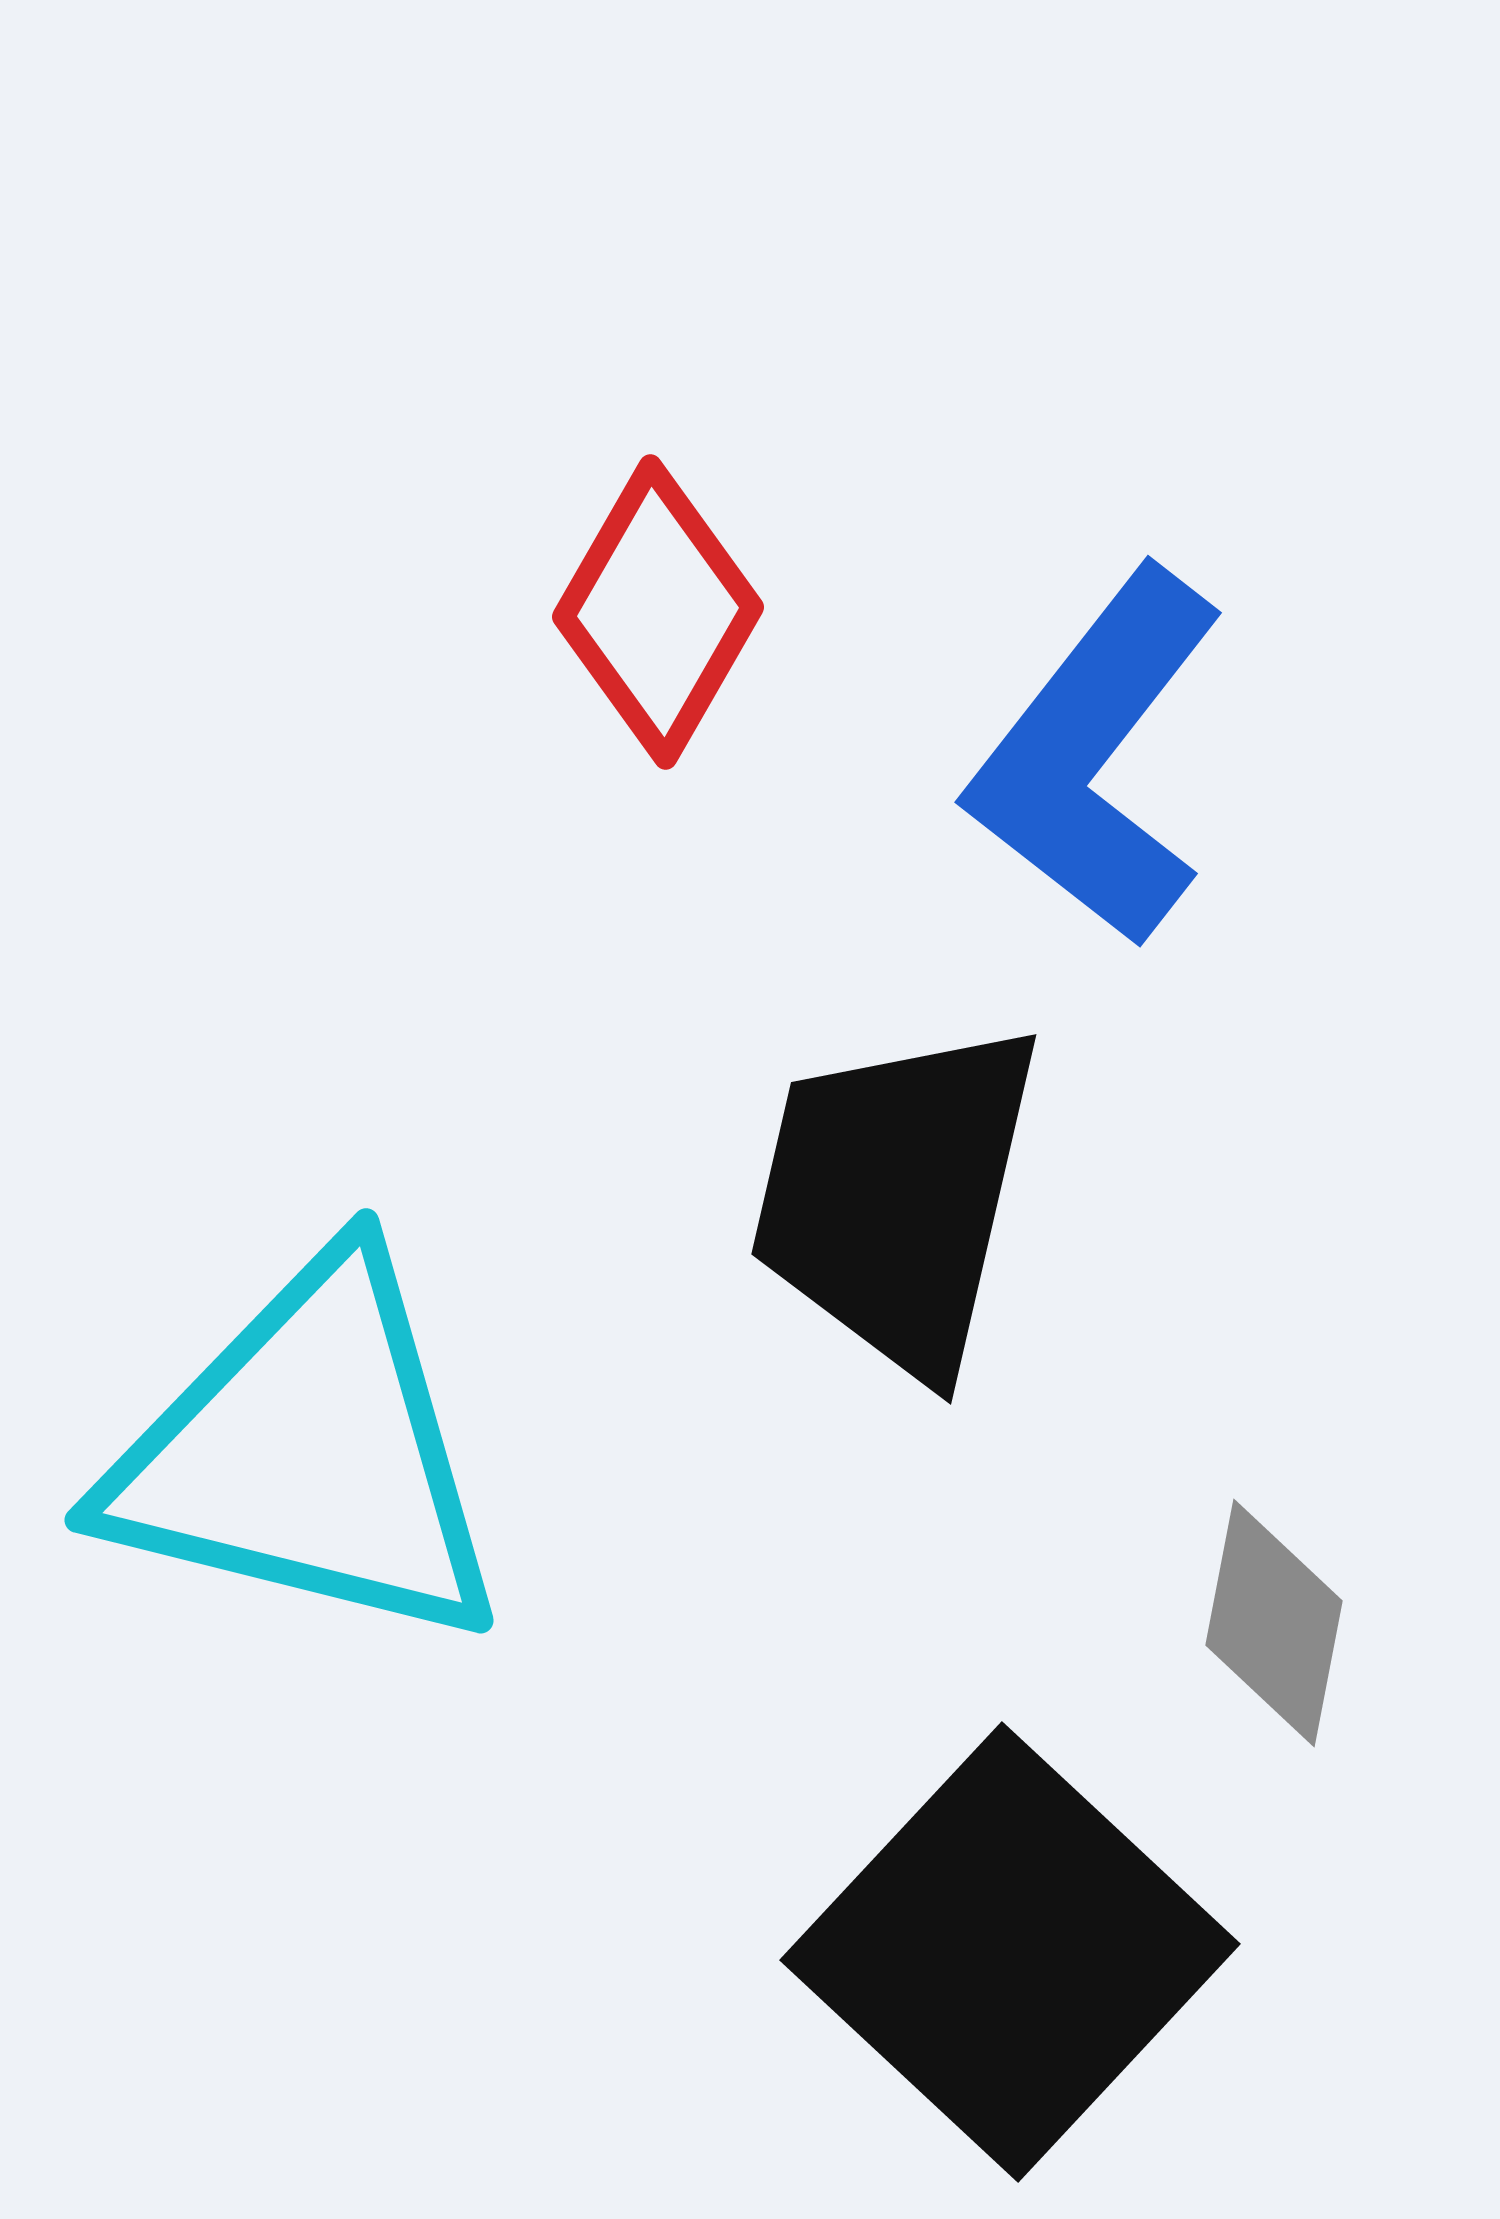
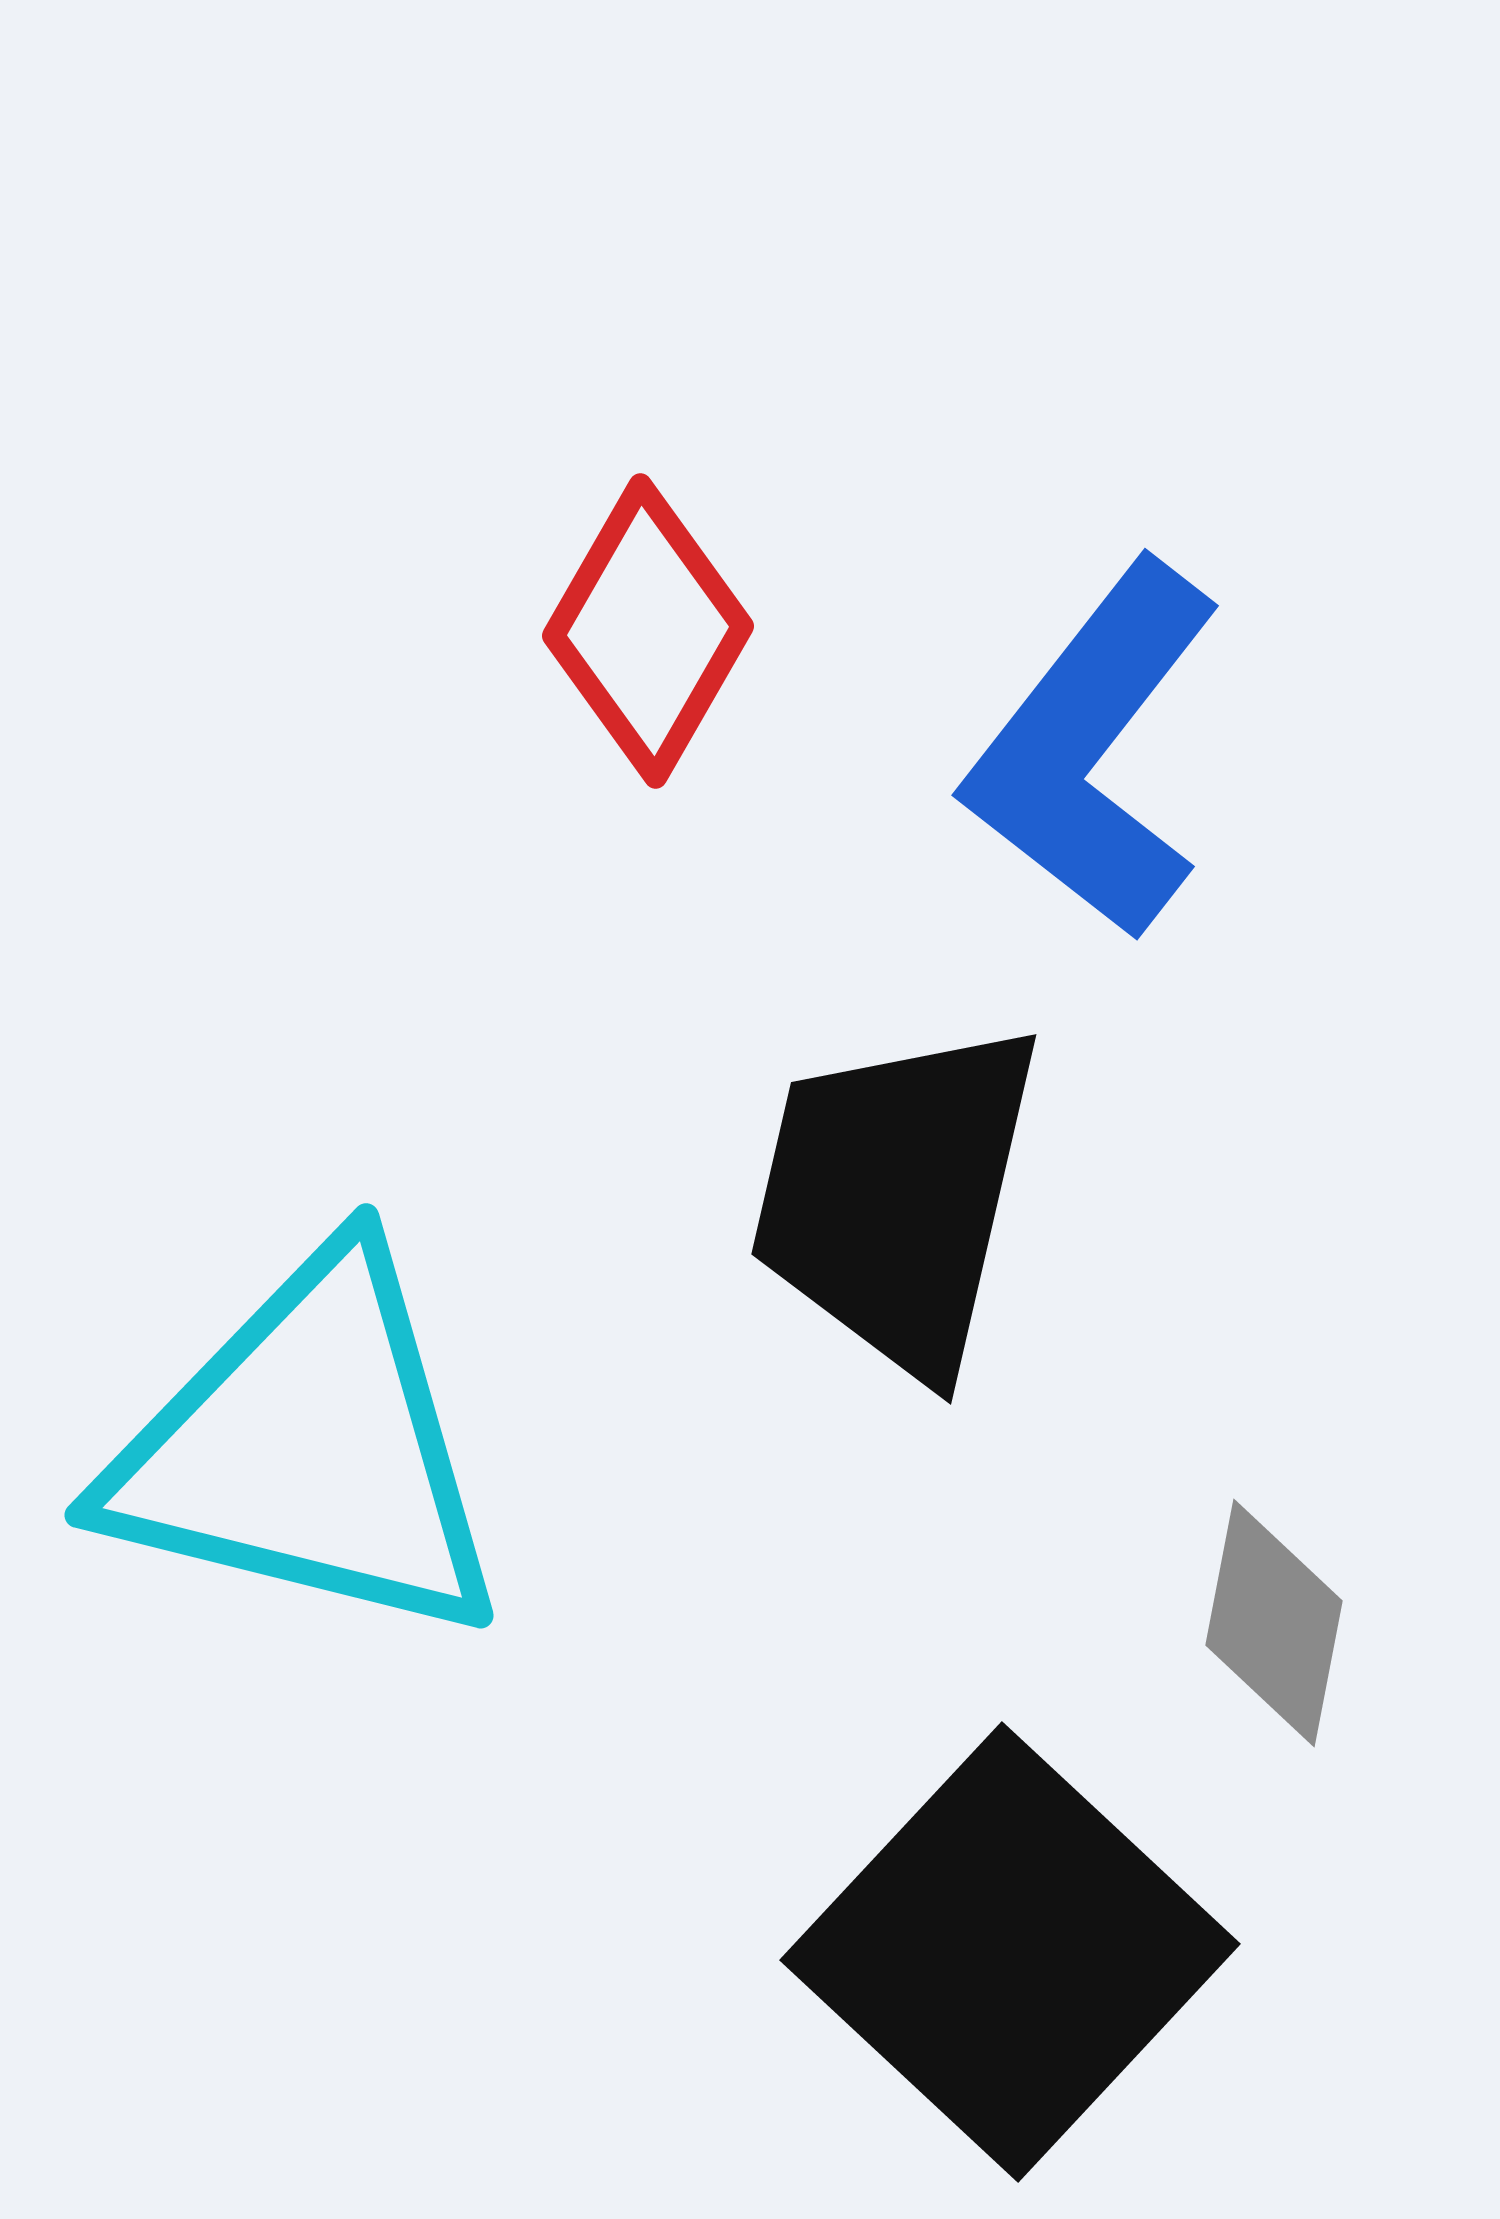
red diamond: moved 10 px left, 19 px down
blue L-shape: moved 3 px left, 7 px up
cyan triangle: moved 5 px up
